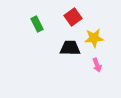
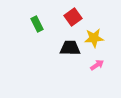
pink arrow: rotated 104 degrees counterclockwise
